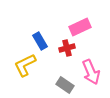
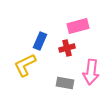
pink rectangle: moved 2 px left, 1 px up; rotated 10 degrees clockwise
blue rectangle: rotated 54 degrees clockwise
pink arrow: rotated 30 degrees clockwise
gray rectangle: moved 2 px up; rotated 24 degrees counterclockwise
